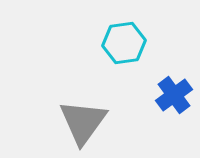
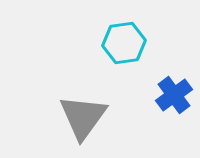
gray triangle: moved 5 px up
